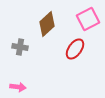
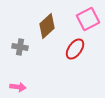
brown diamond: moved 2 px down
